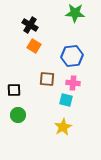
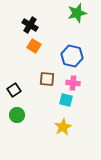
green star: moved 2 px right; rotated 18 degrees counterclockwise
blue hexagon: rotated 20 degrees clockwise
black square: rotated 32 degrees counterclockwise
green circle: moved 1 px left
